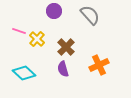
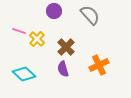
cyan diamond: moved 1 px down
